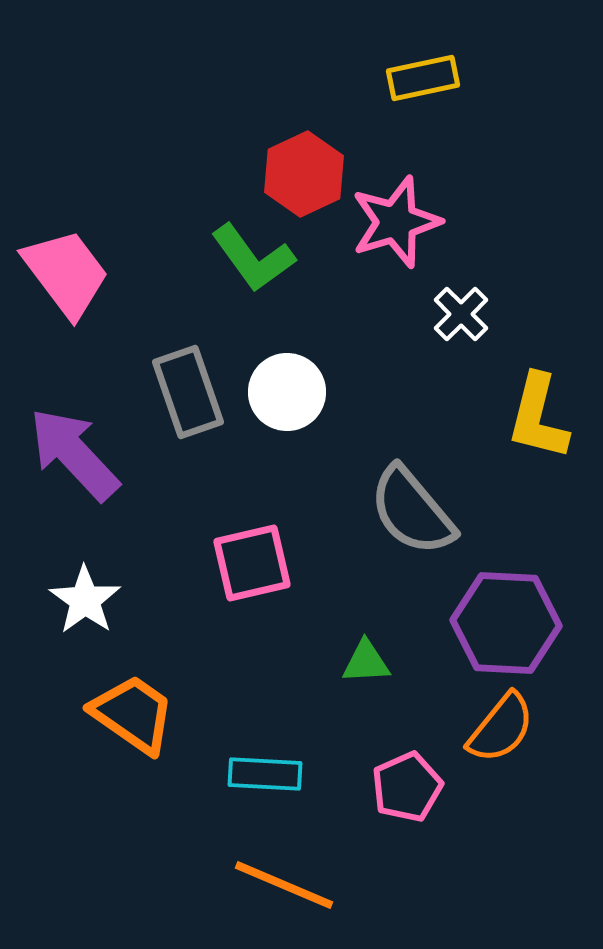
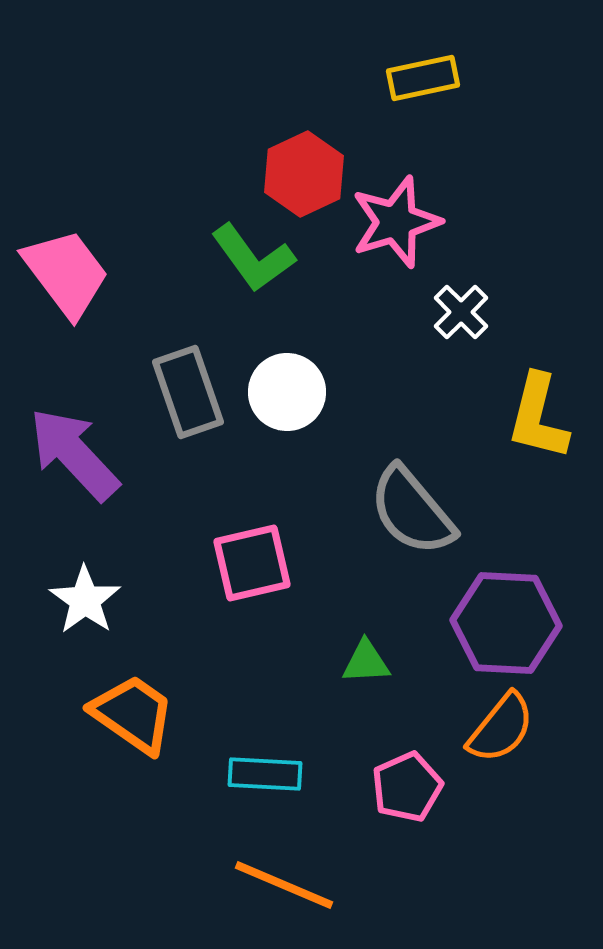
white cross: moved 2 px up
